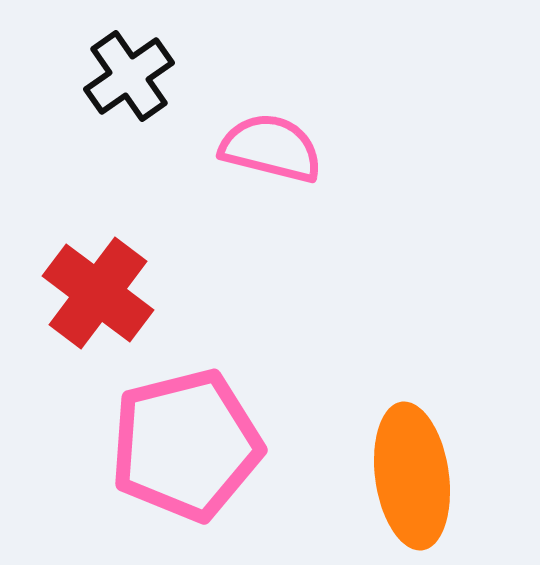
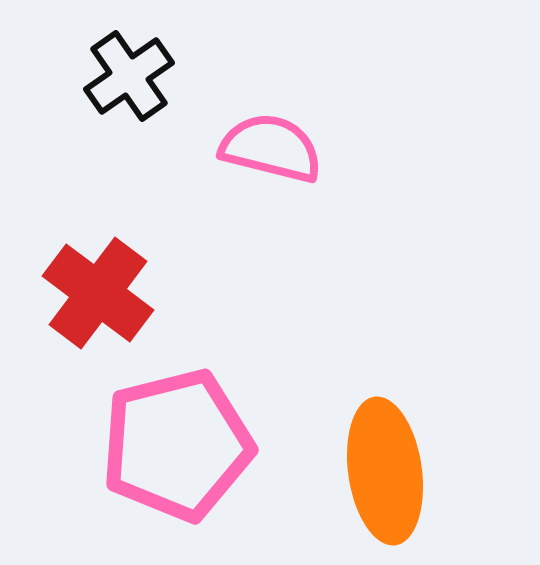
pink pentagon: moved 9 px left
orange ellipse: moved 27 px left, 5 px up
